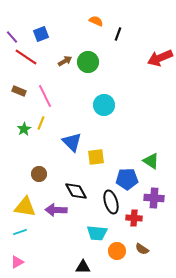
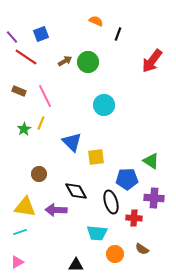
red arrow: moved 8 px left, 3 px down; rotated 30 degrees counterclockwise
orange circle: moved 2 px left, 3 px down
black triangle: moved 7 px left, 2 px up
